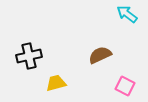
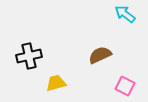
cyan arrow: moved 2 px left
